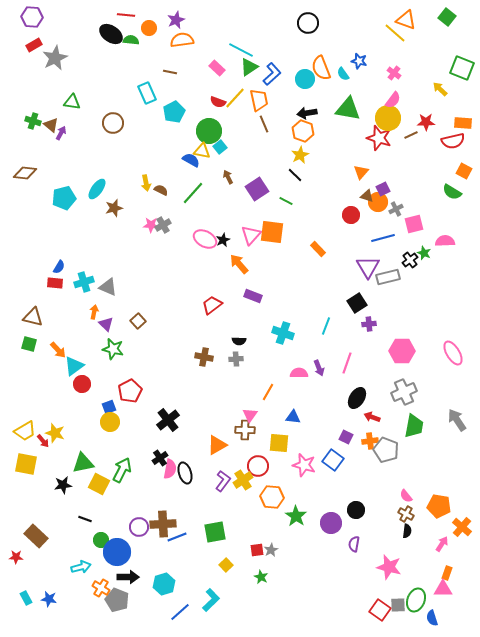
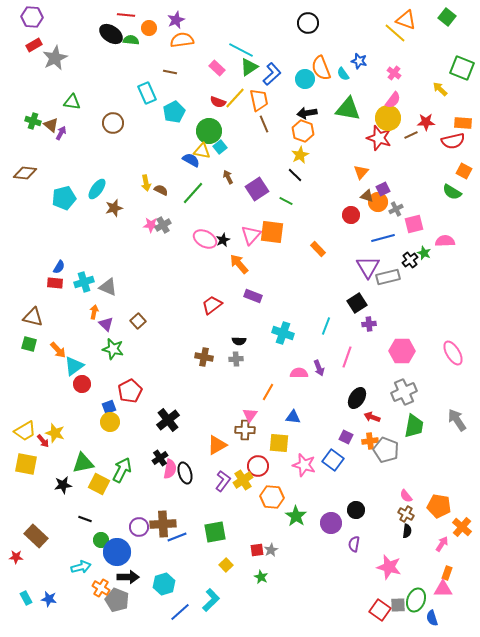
pink line at (347, 363): moved 6 px up
